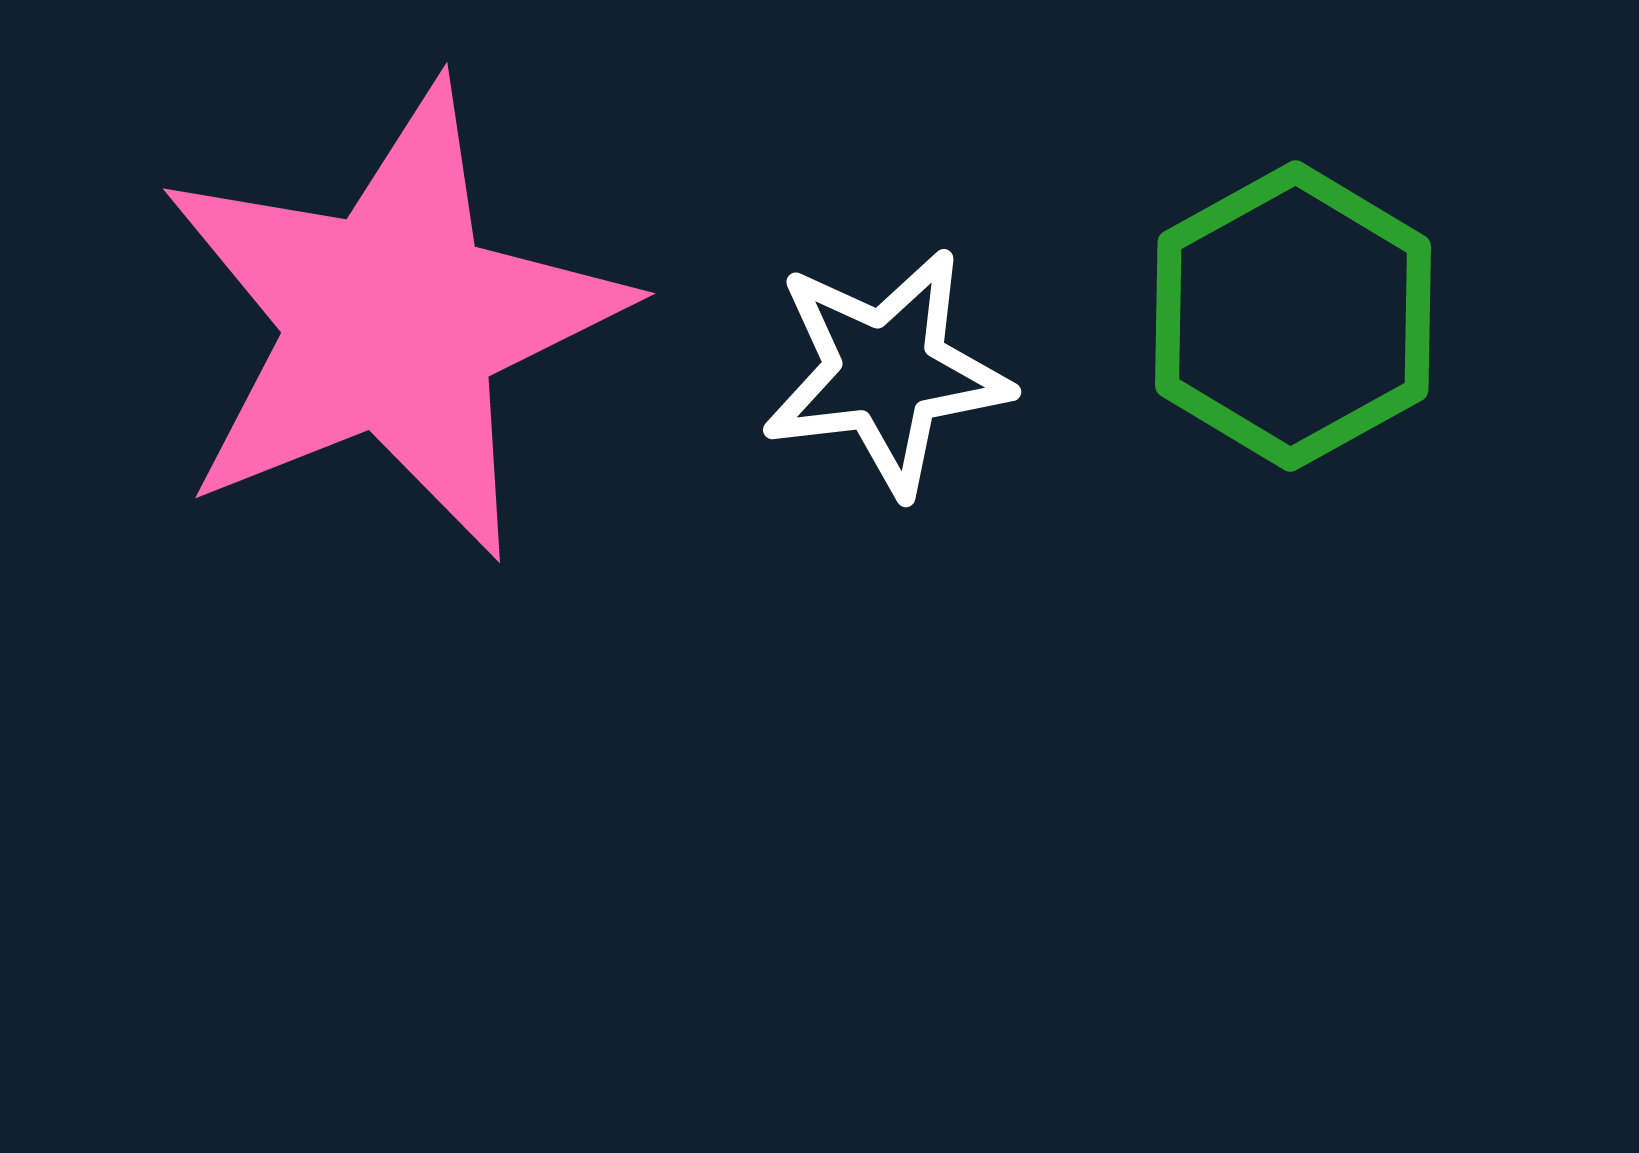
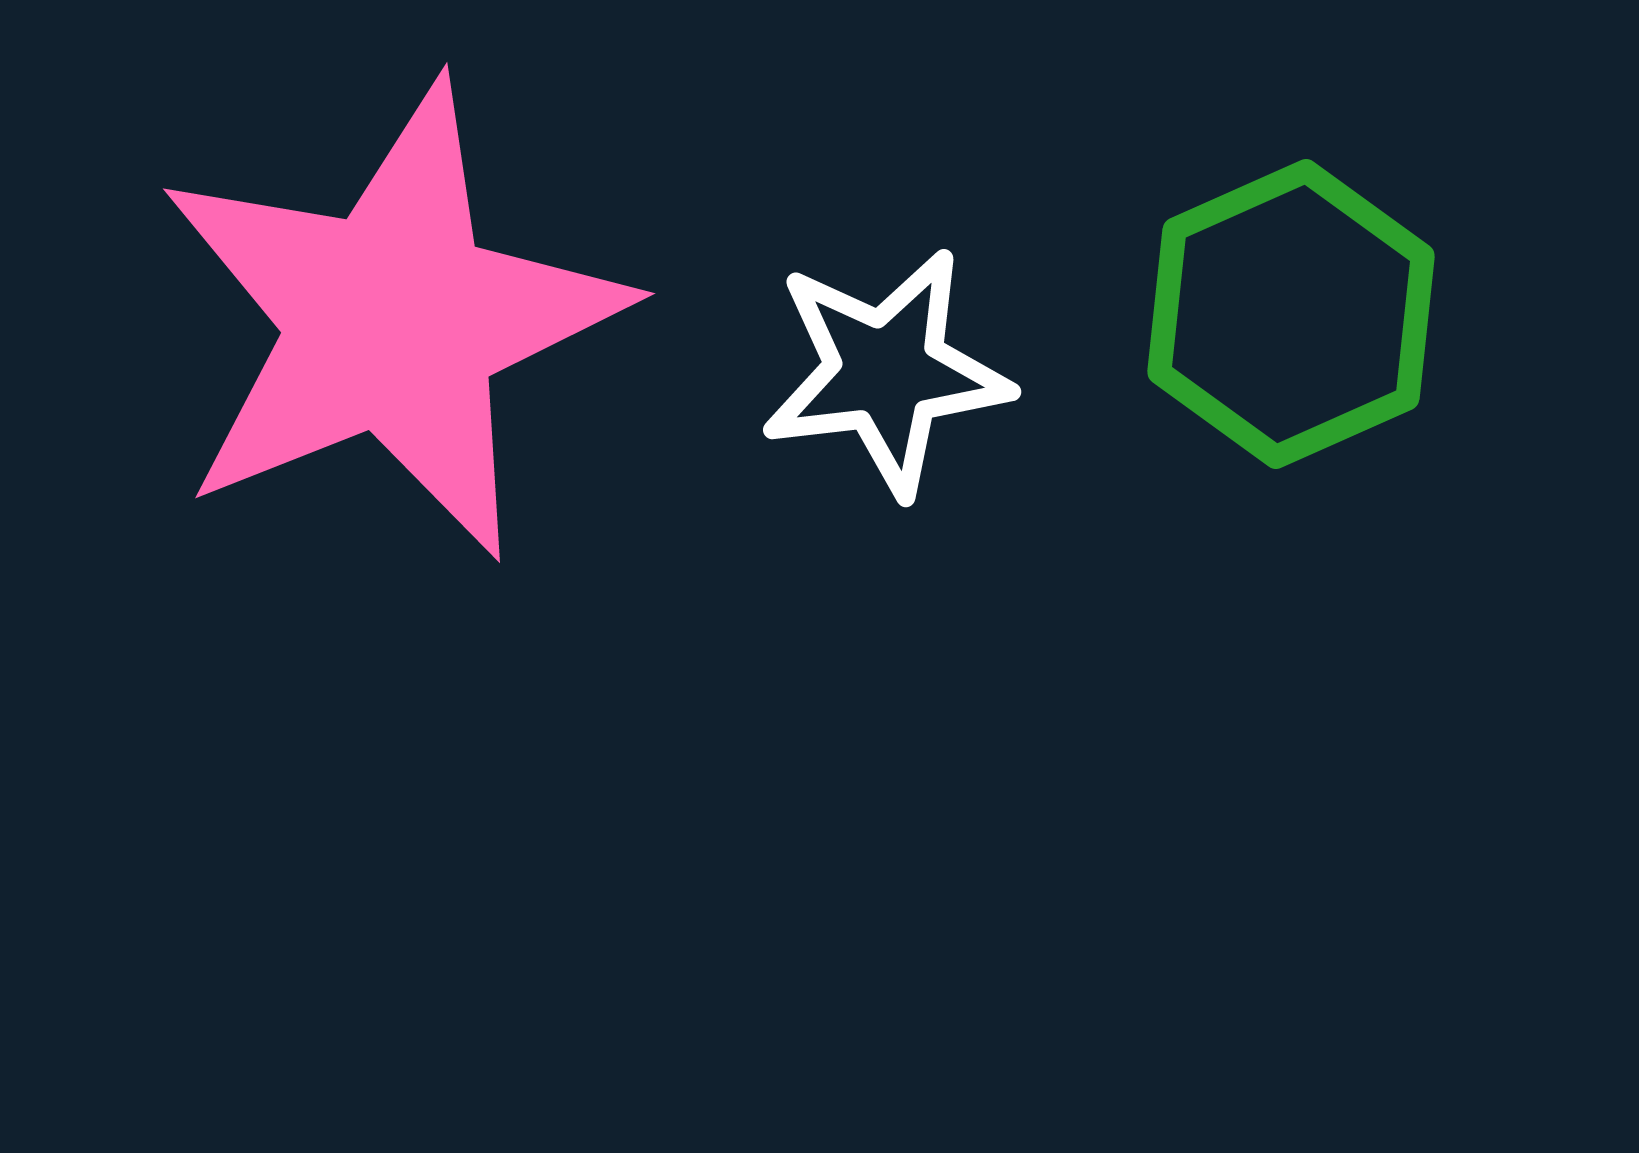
green hexagon: moved 2 px left, 2 px up; rotated 5 degrees clockwise
